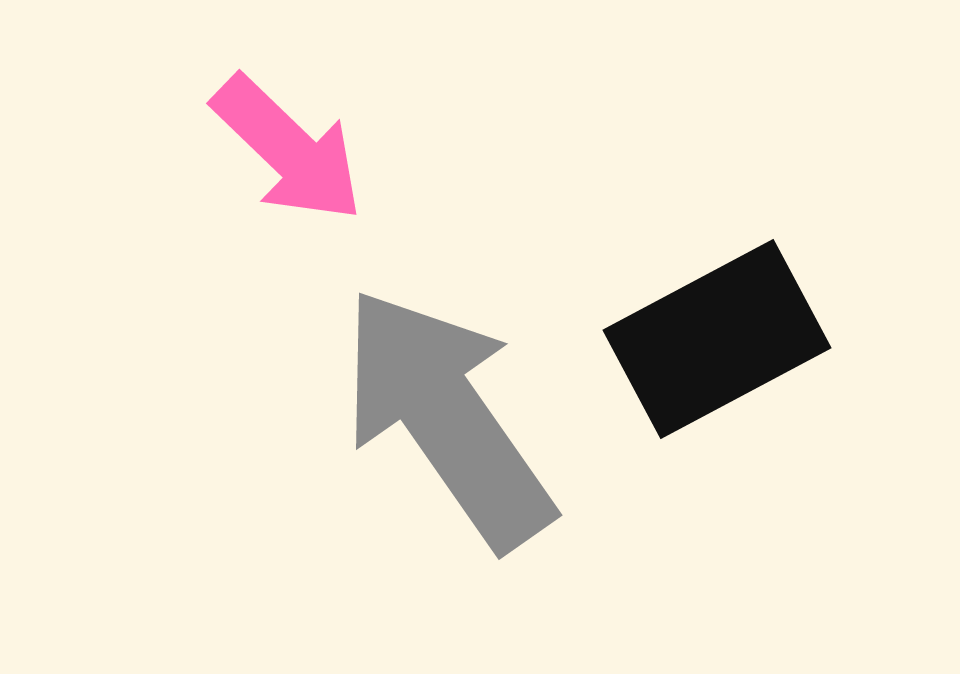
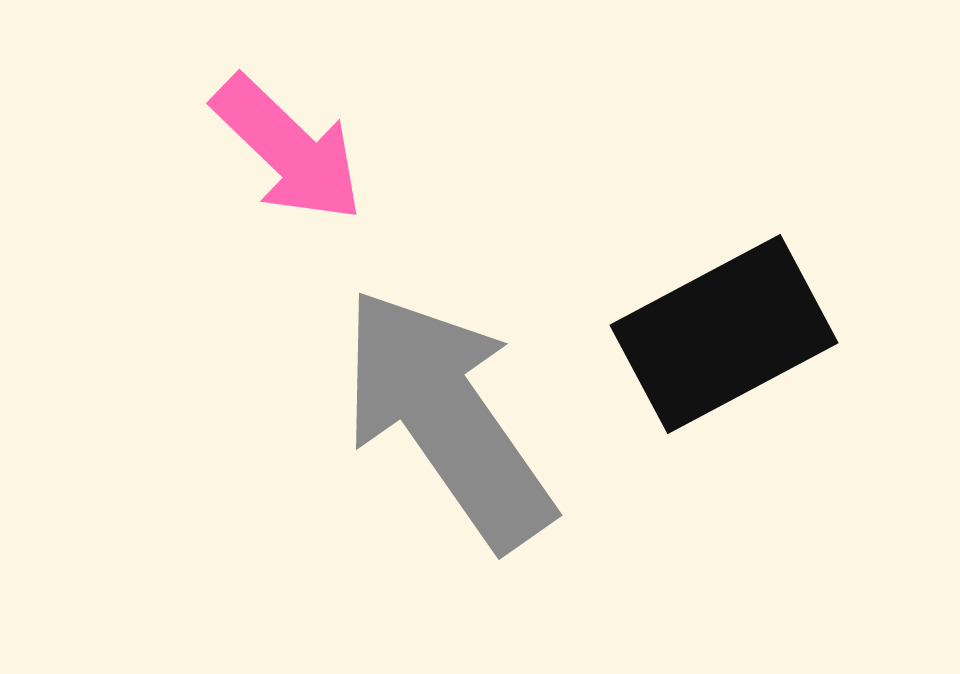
black rectangle: moved 7 px right, 5 px up
